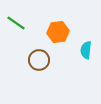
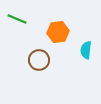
green line: moved 1 px right, 4 px up; rotated 12 degrees counterclockwise
